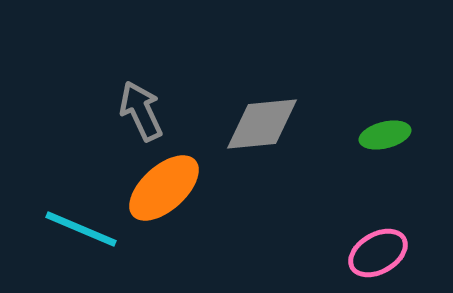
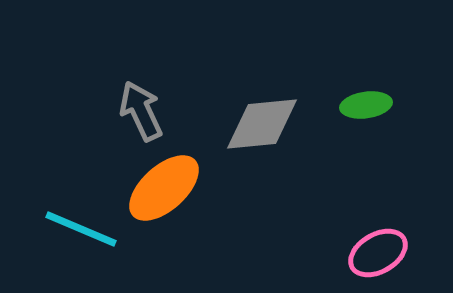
green ellipse: moved 19 px left, 30 px up; rotated 6 degrees clockwise
